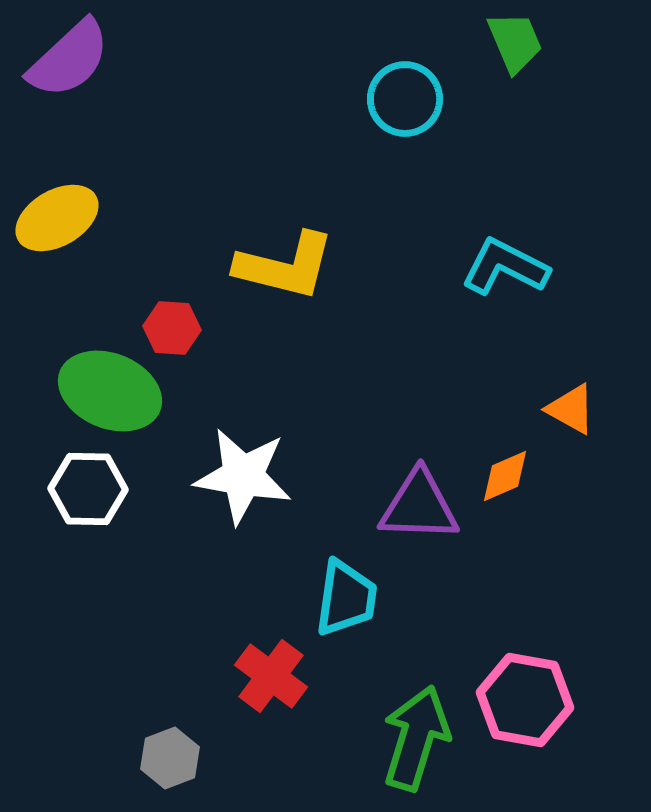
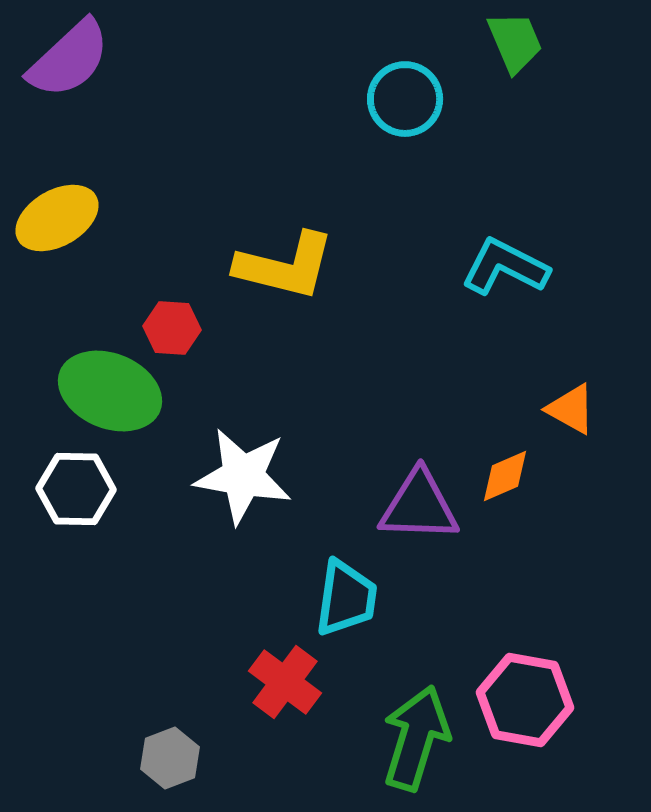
white hexagon: moved 12 px left
red cross: moved 14 px right, 6 px down
